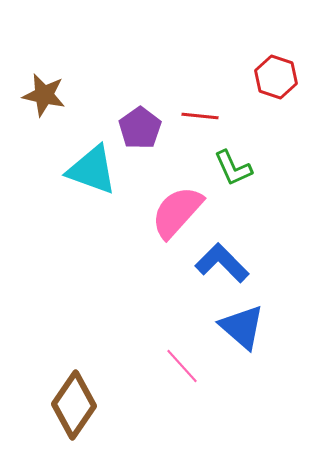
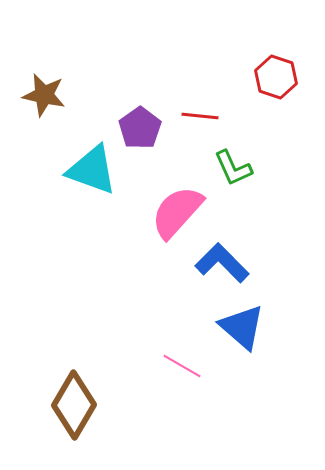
pink line: rotated 18 degrees counterclockwise
brown diamond: rotated 4 degrees counterclockwise
